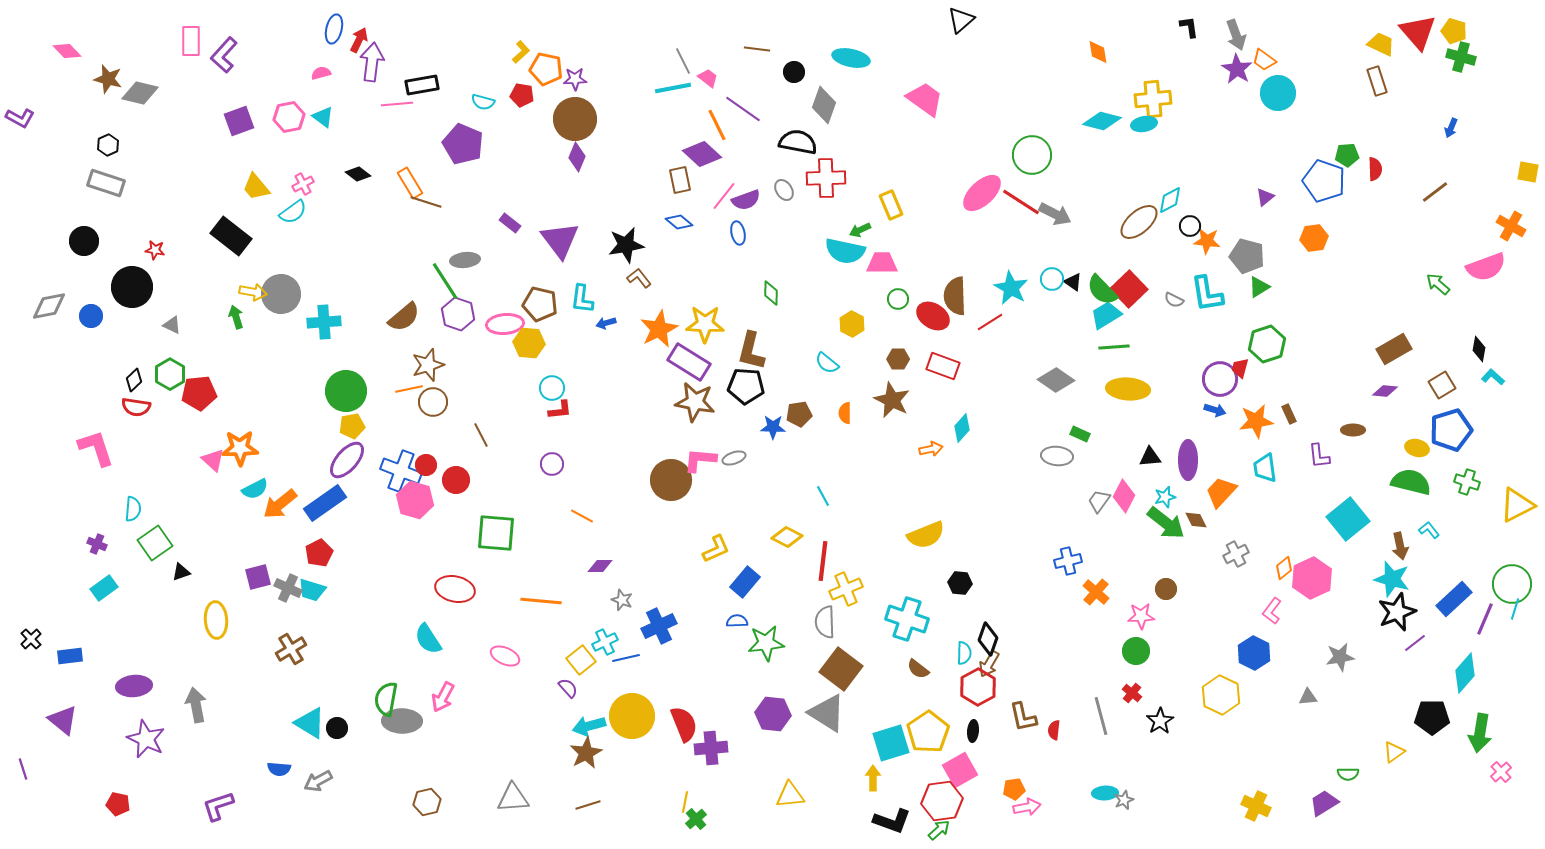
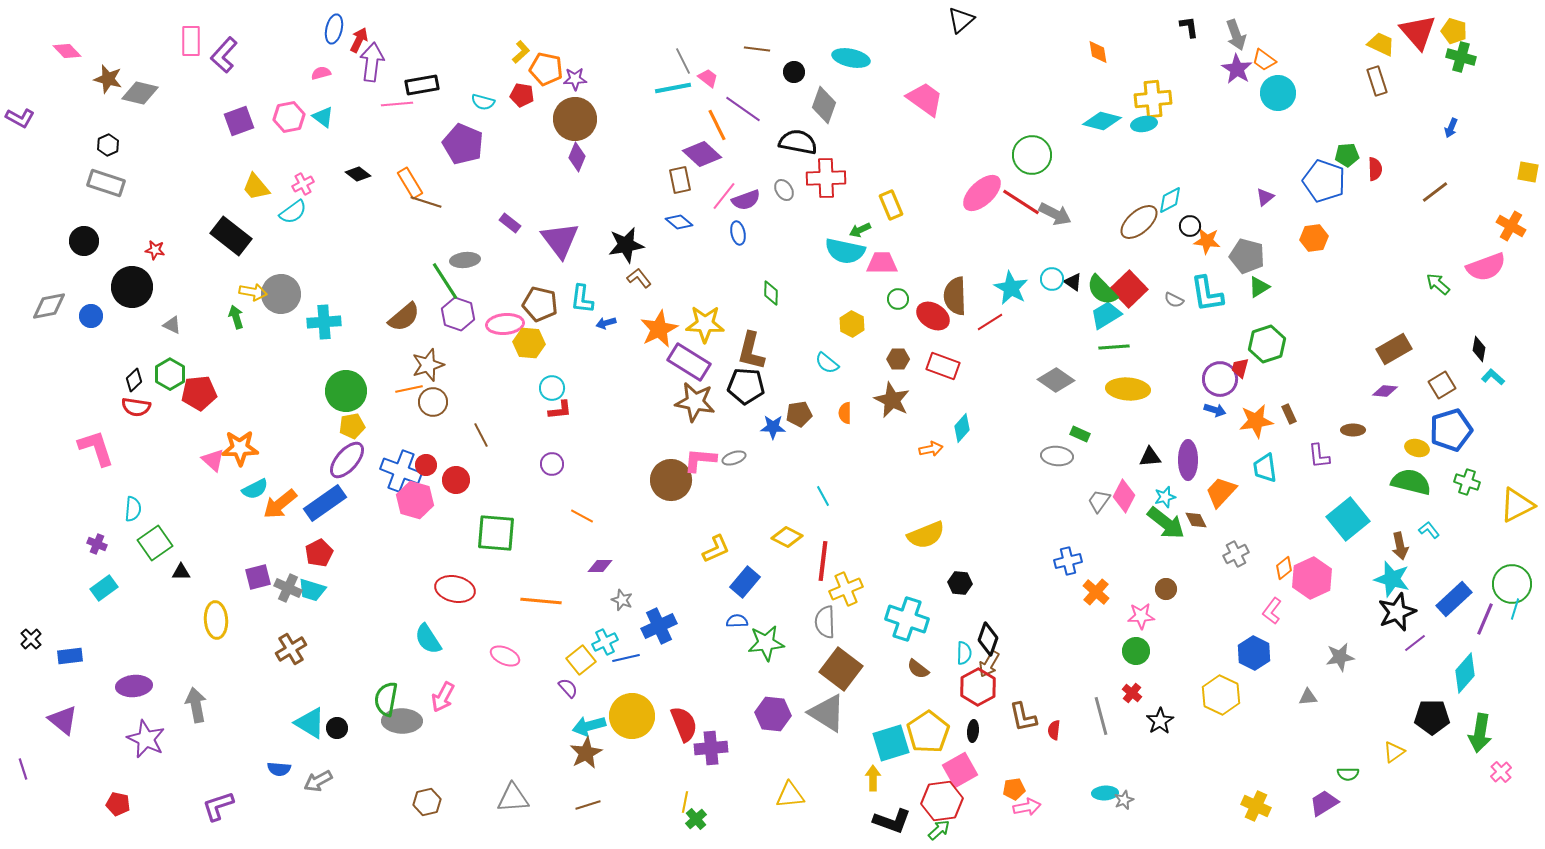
black triangle at (181, 572): rotated 18 degrees clockwise
